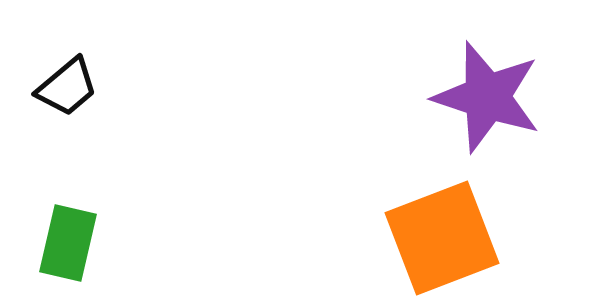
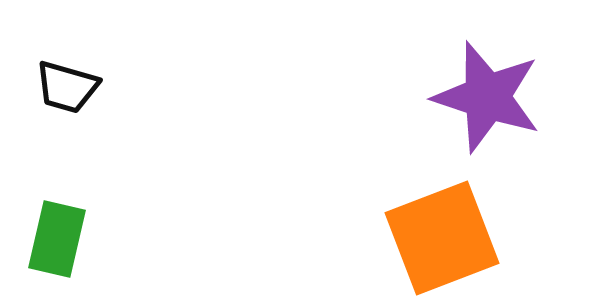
black trapezoid: rotated 56 degrees clockwise
green rectangle: moved 11 px left, 4 px up
